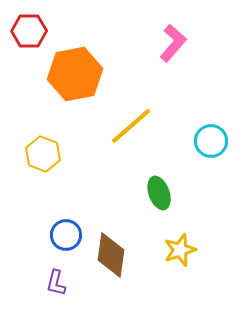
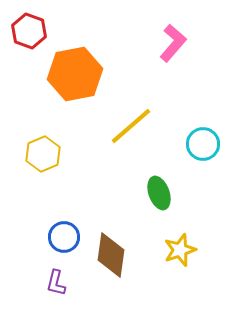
red hexagon: rotated 20 degrees clockwise
cyan circle: moved 8 px left, 3 px down
yellow hexagon: rotated 16 degrees clockwise
blue circle: moved 2 px left, 2 px down
